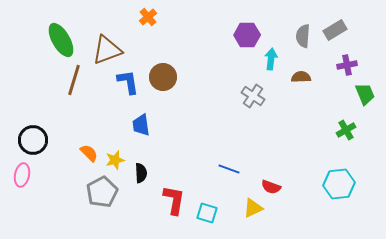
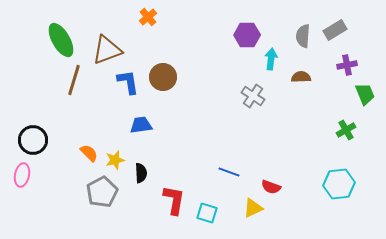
blue trapezoid: rotated 90 degrees clockwise
blue line: moved 3 px down
